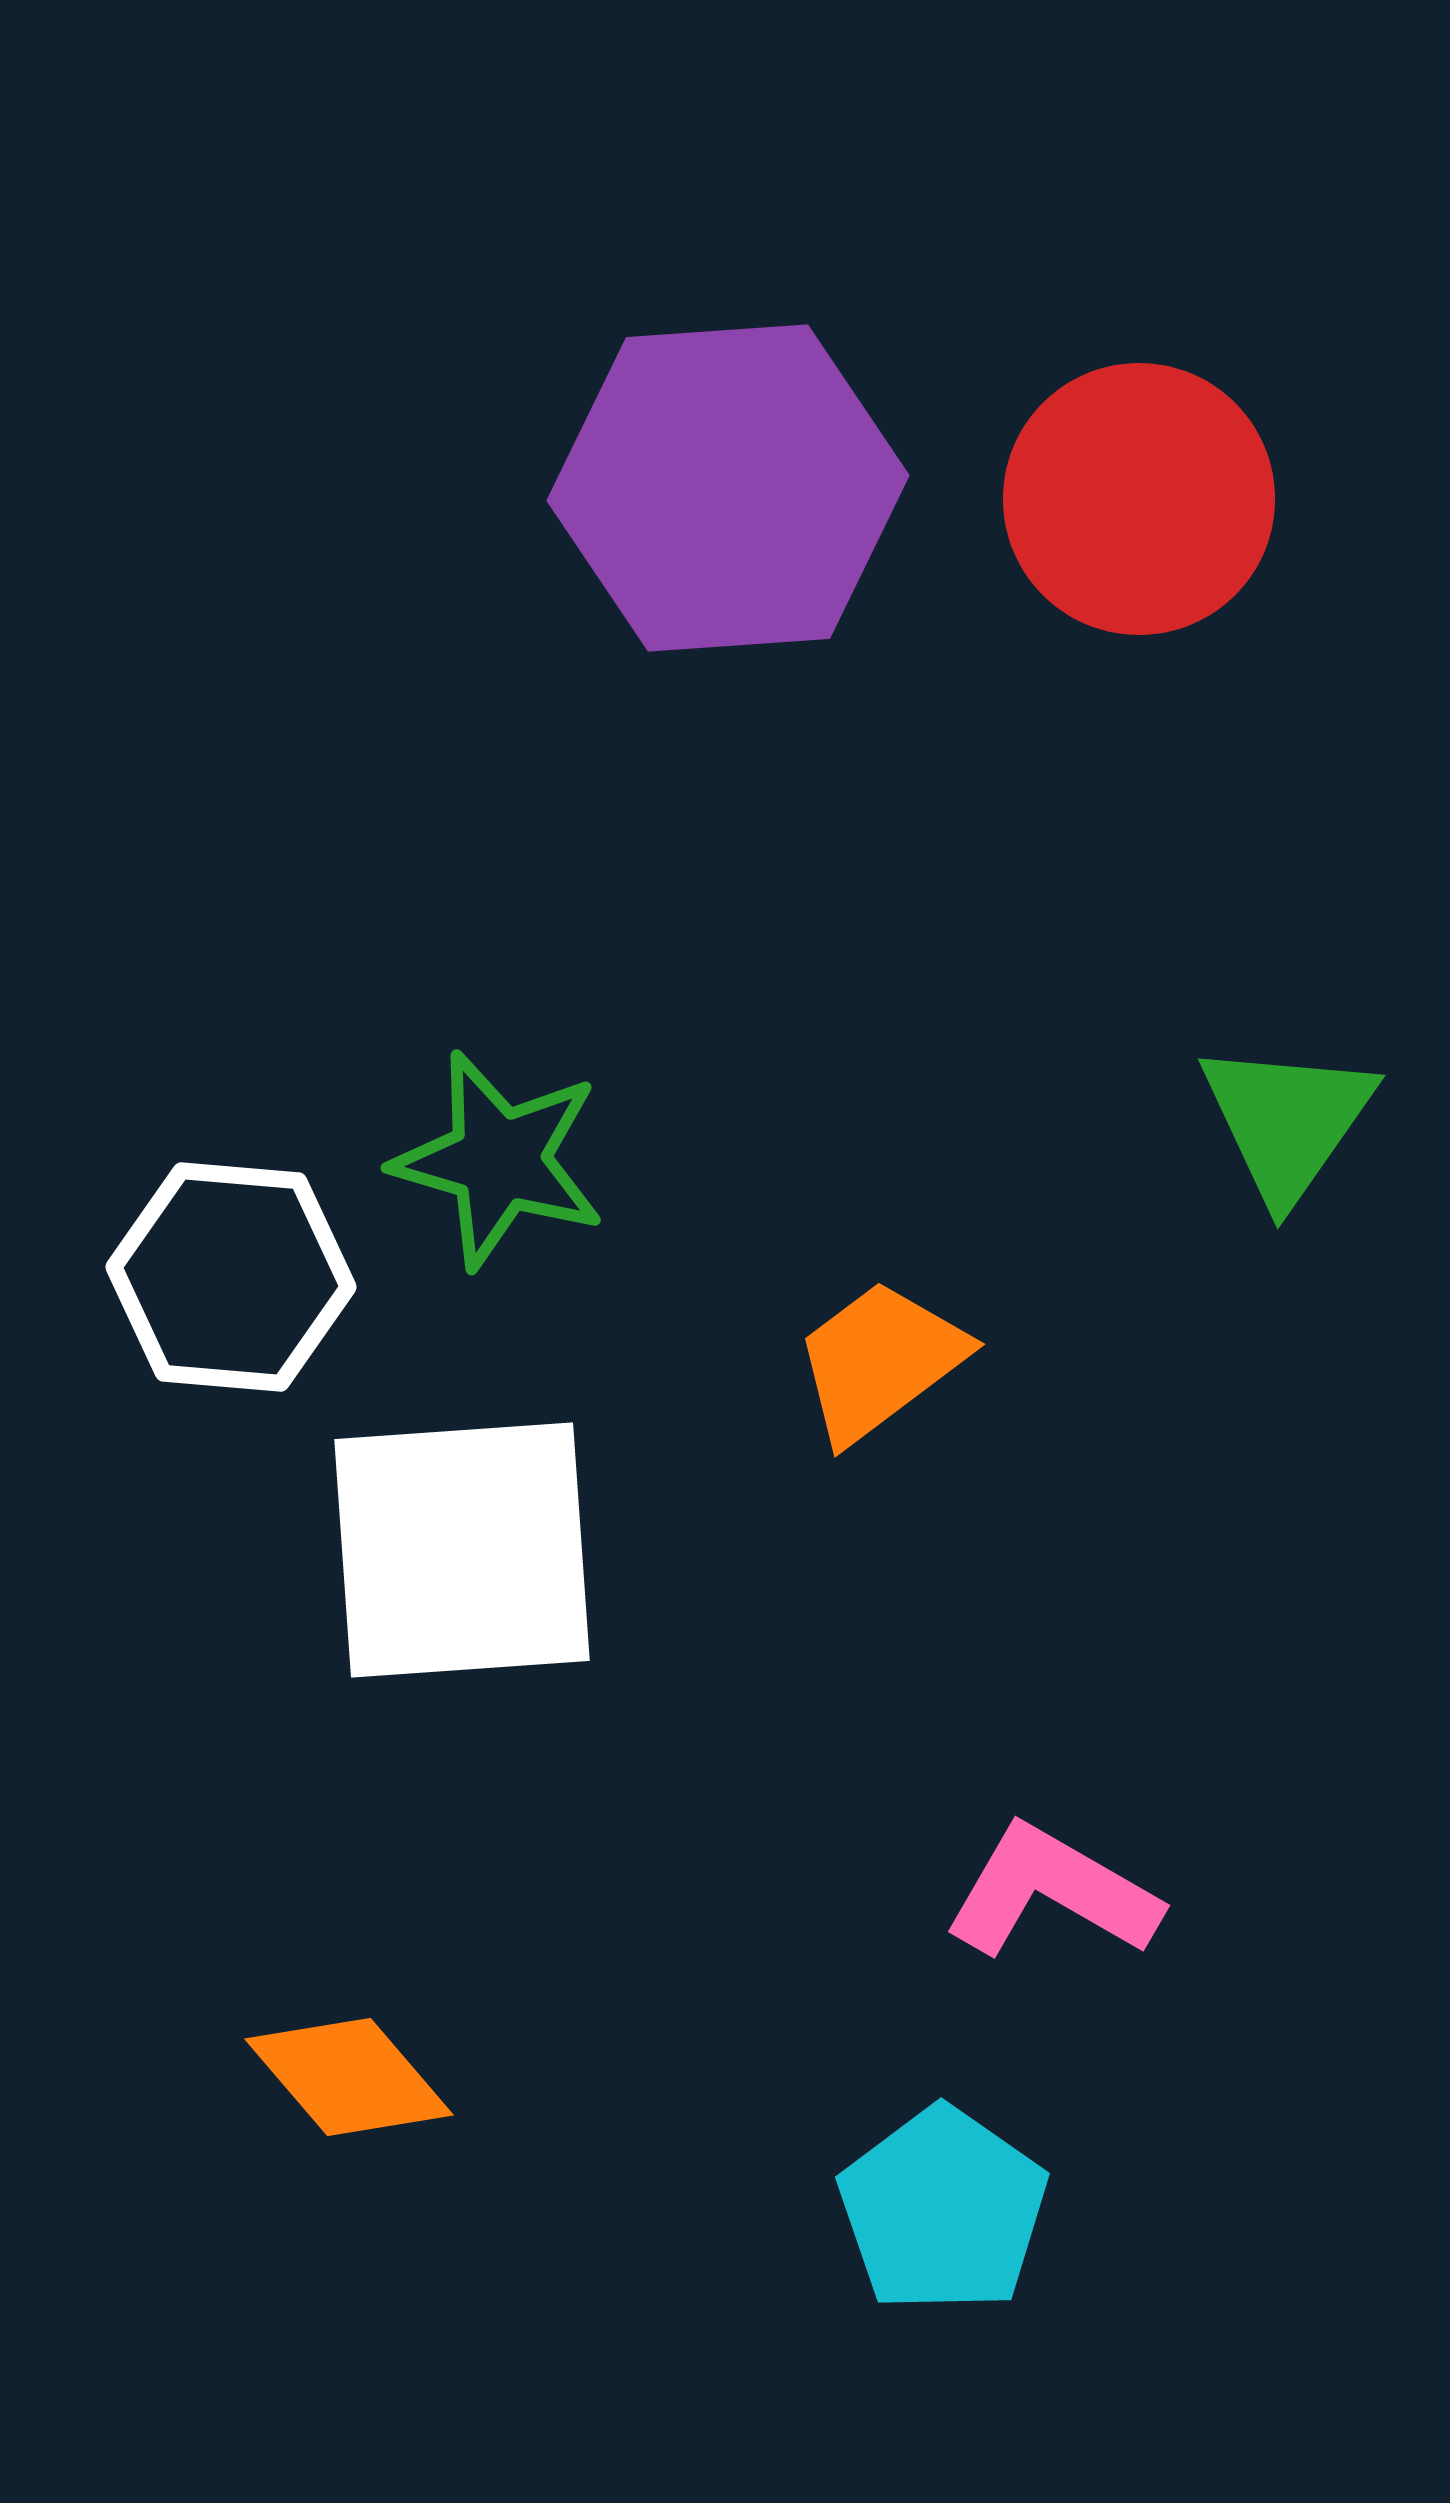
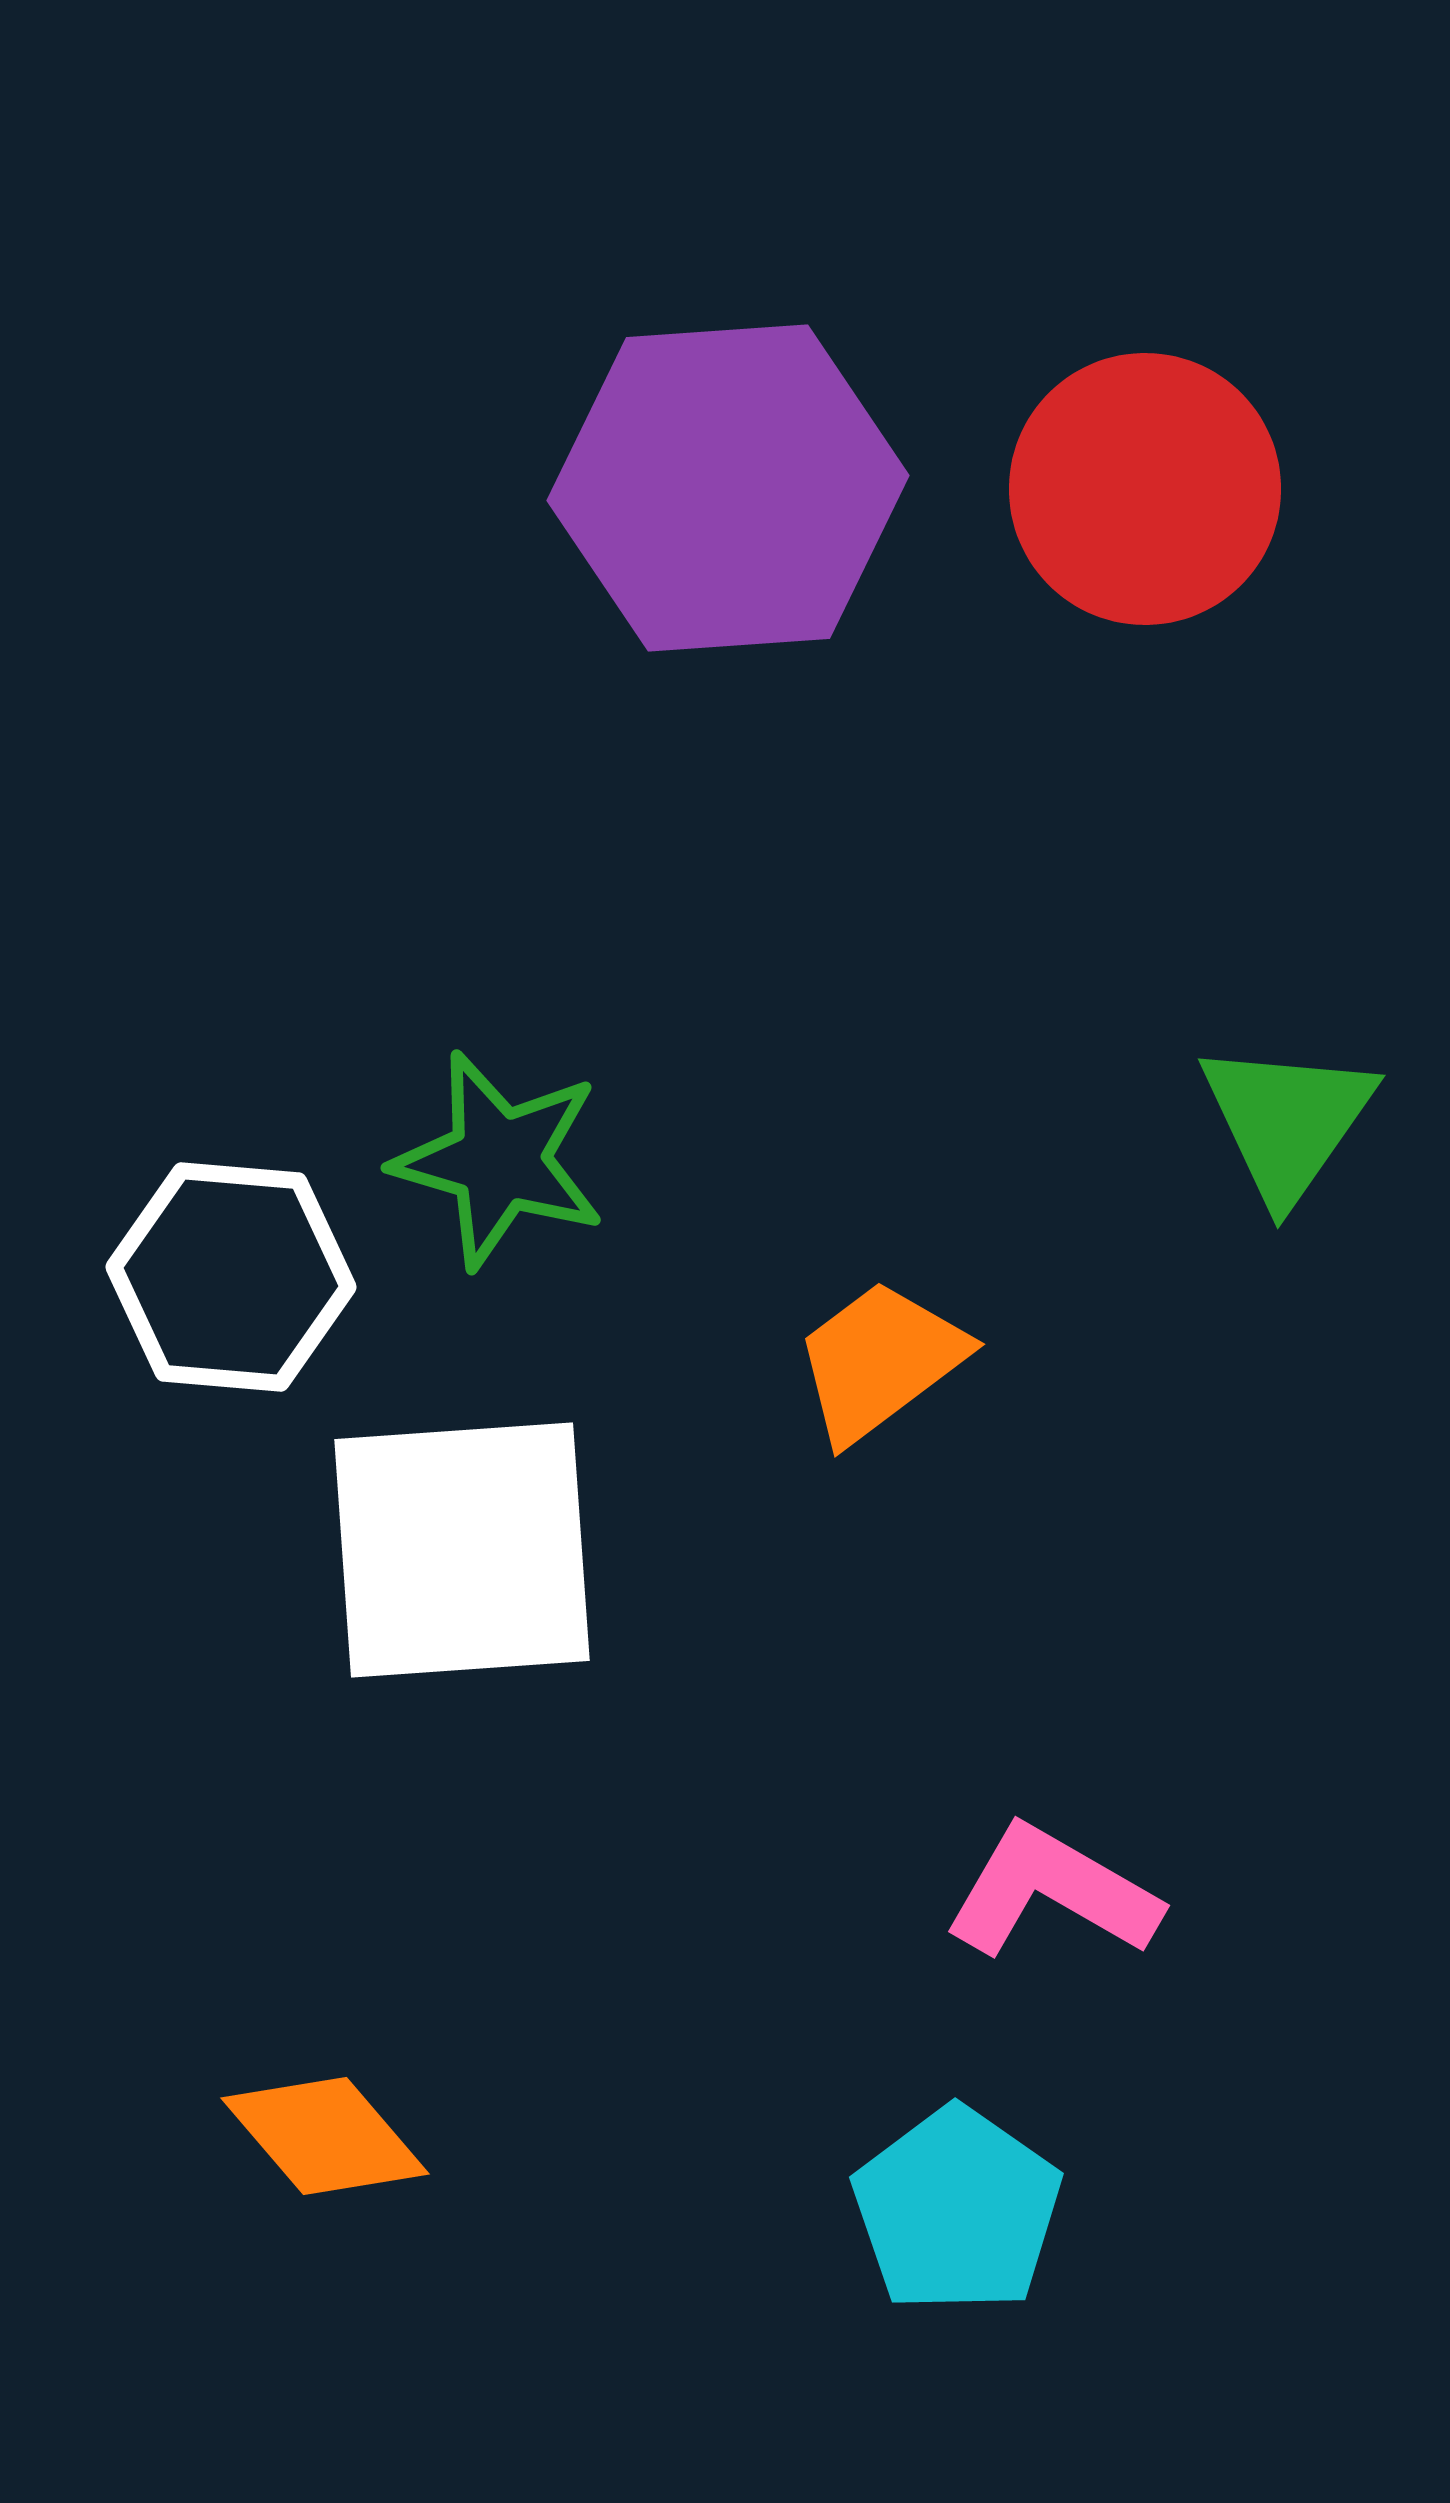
red circle: moved 6 px right, 10 px up
orange diamond: moved 24 px left, 59 px down
cyan pentagon: moved 14 px right
